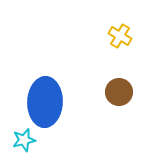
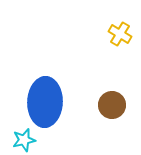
yellow cross: moved 2 px up
brown circle: moved 7 px left, 13 px down
